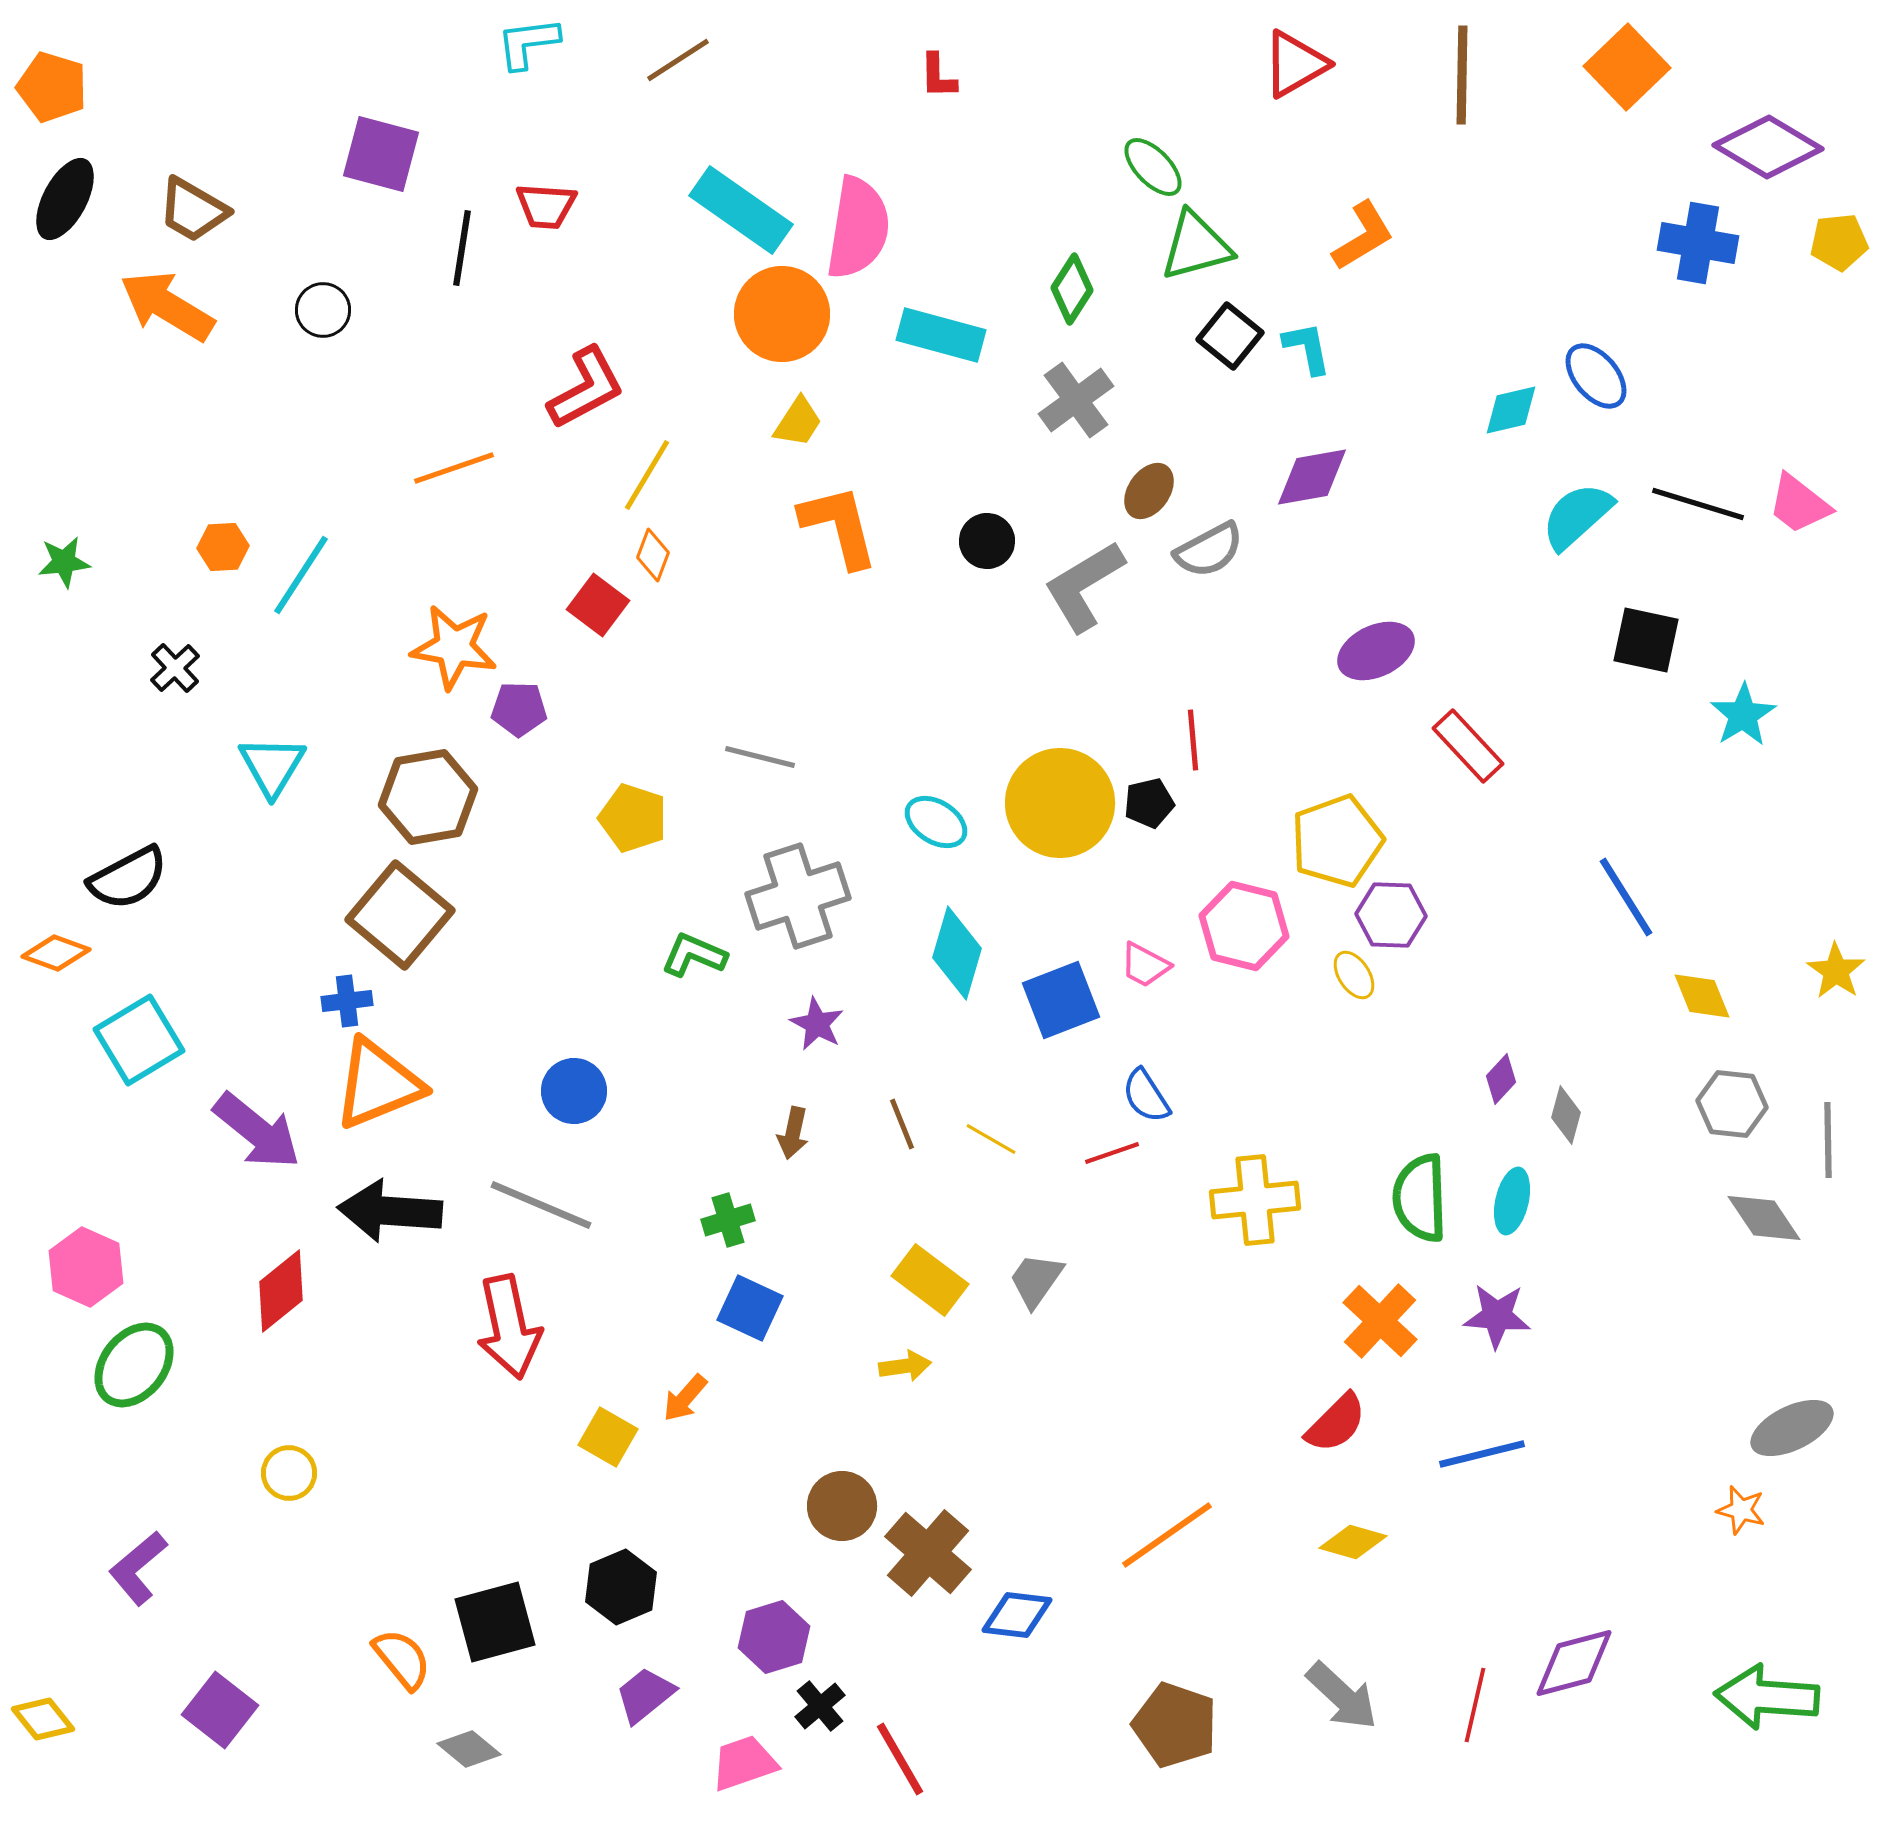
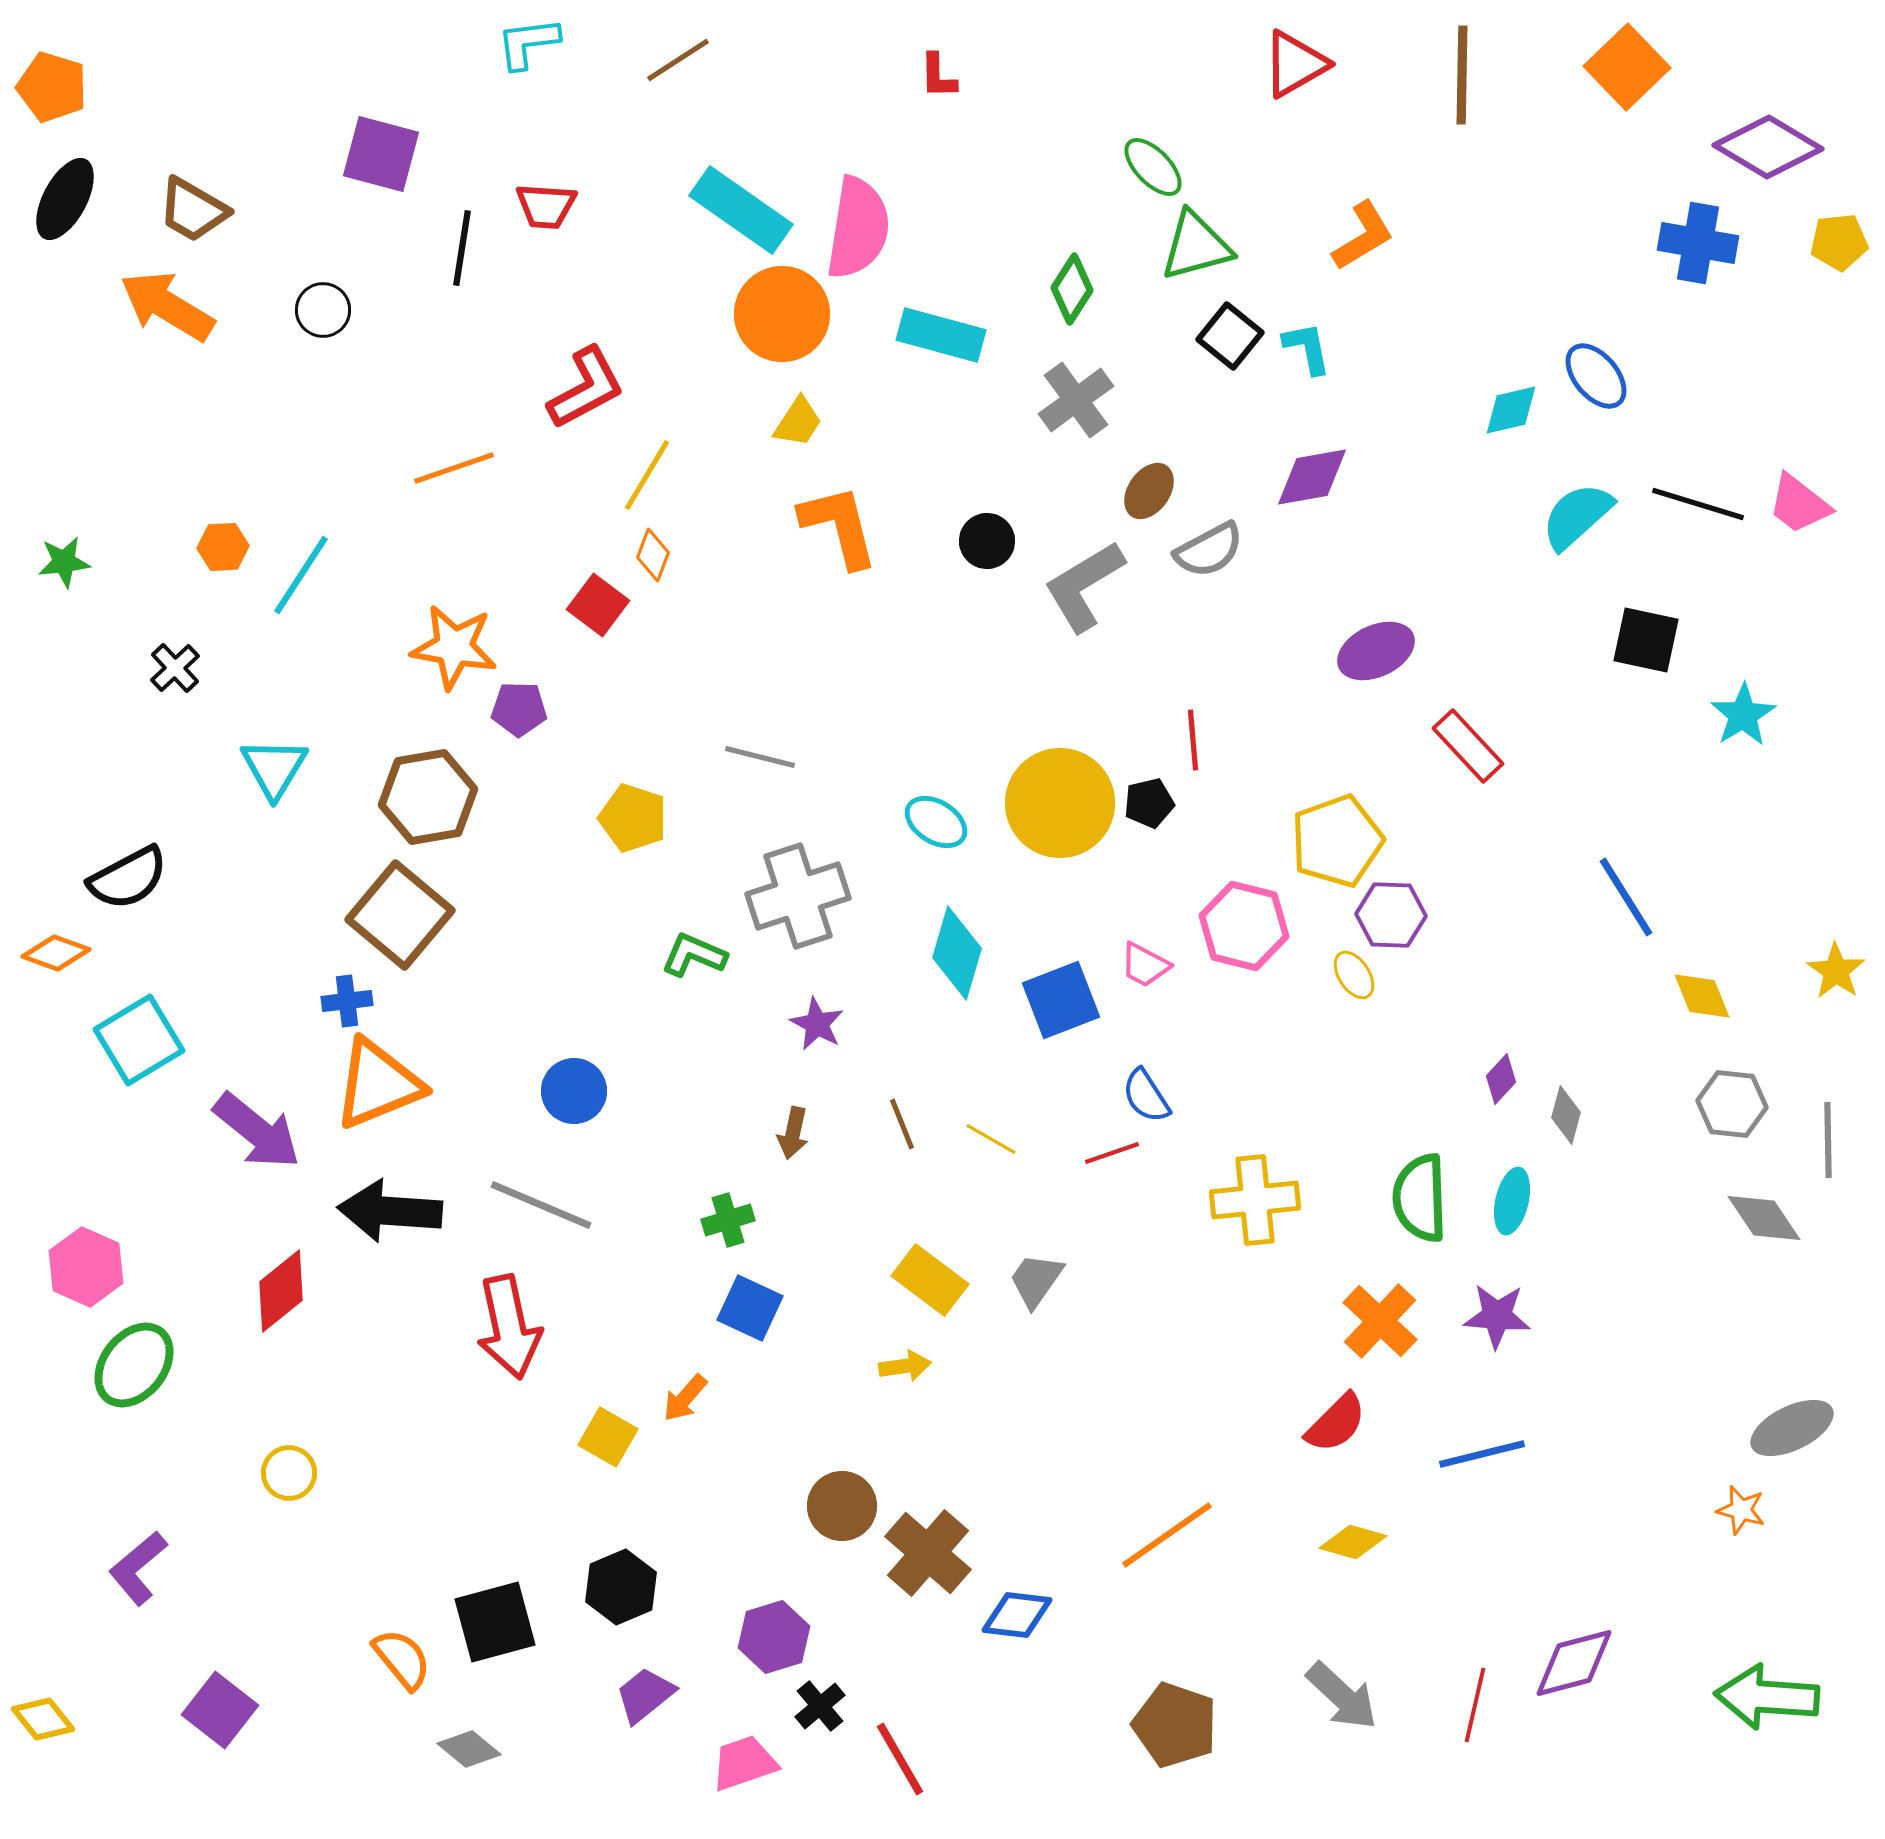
cyan triangle at (272, 766): moved 2 px right, 2 px down
